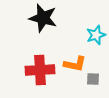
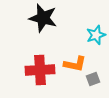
gray square: rotated 24 degrees counterclockwise
